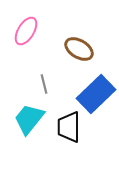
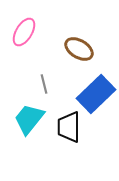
pink ellipse: moved 2 px left, 1 px down
